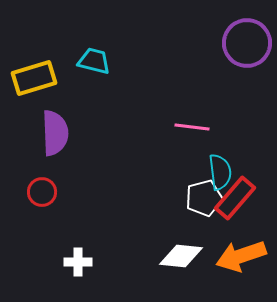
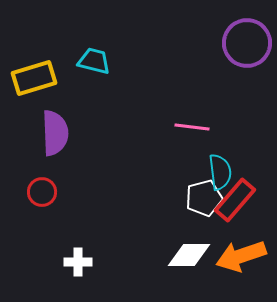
red rectangle: moved 2 px down
white diamond: moved 8 px right, 1 px up; rotated 6 degrees counterclockwise
